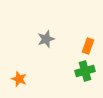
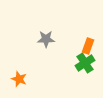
gray star: rotated 18 degrees clockwise
green cross: moved 8 px up; rotated 18 degrees counterclockwise
